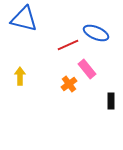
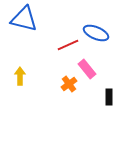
black rectangle: moved 2 px left, 4 px up
